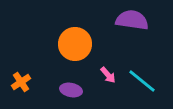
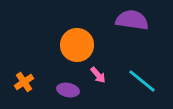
orange circle: moved 2 px right, 1 px down
pink arrow: moved 10 px left
orange cross: moved 3 px right
purple ellipse: moved 3 px left
